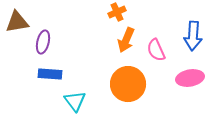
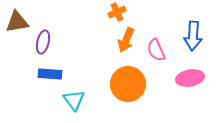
cyan triangle: moved 1 px left, 1 px up
